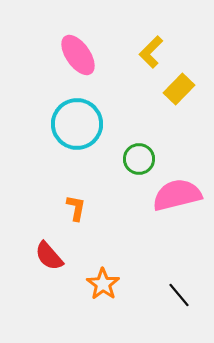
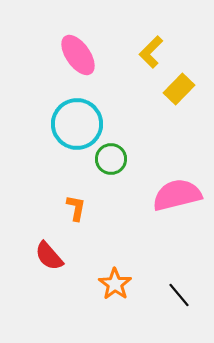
green circle: moved 28 px left
orange star: moved 12 px right
